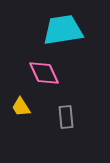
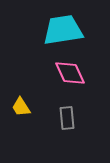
pink diamond: moved 26 px right
gray rectangle: moved 1 px right, 1 px down
